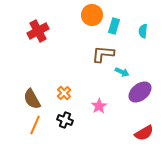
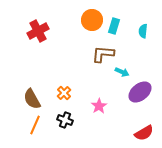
orange circle: moved 5 px down
